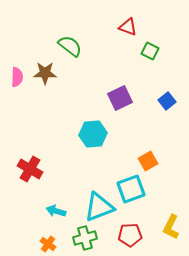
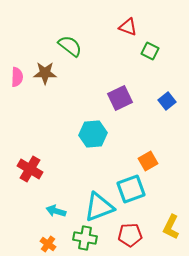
green cross: rotated 25 degrees clockwise
